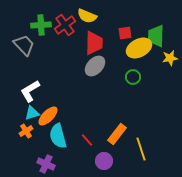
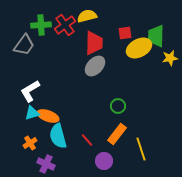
yellow semicircle: rotated 144 degrees clockwise
gray trapezoid: rotated 80 degrees clockwise
green circle: moved 15 px left, 29 px down
orange ellipse: rotated 65 degrees clockwise
orange cross: moved 4 px right, 12 px down
